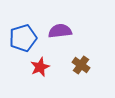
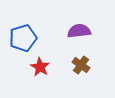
purple semicircle: moved 19 px right
red star: rotated 18 degrees counterclockwise
